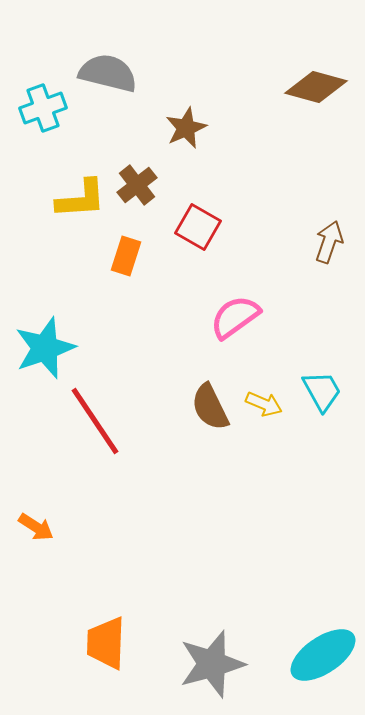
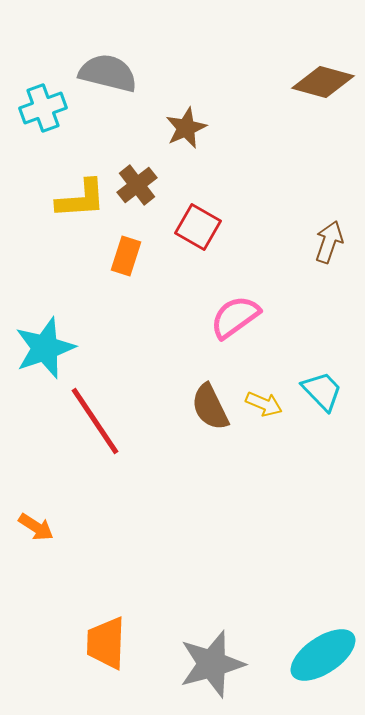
brown diamond: moved 7 px right, 5 px up
cyan trapezoid: rotated 15 degrees counterclockwise
